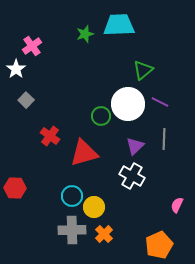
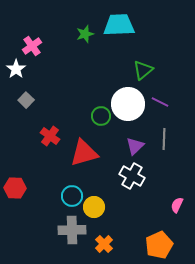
orange cross: moved 10 px down
